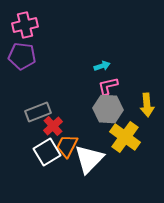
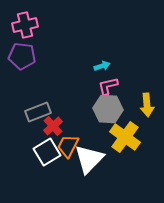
orange trapezoid: moved 1 px right
